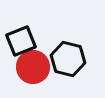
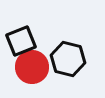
red circle: moved 1 px left
